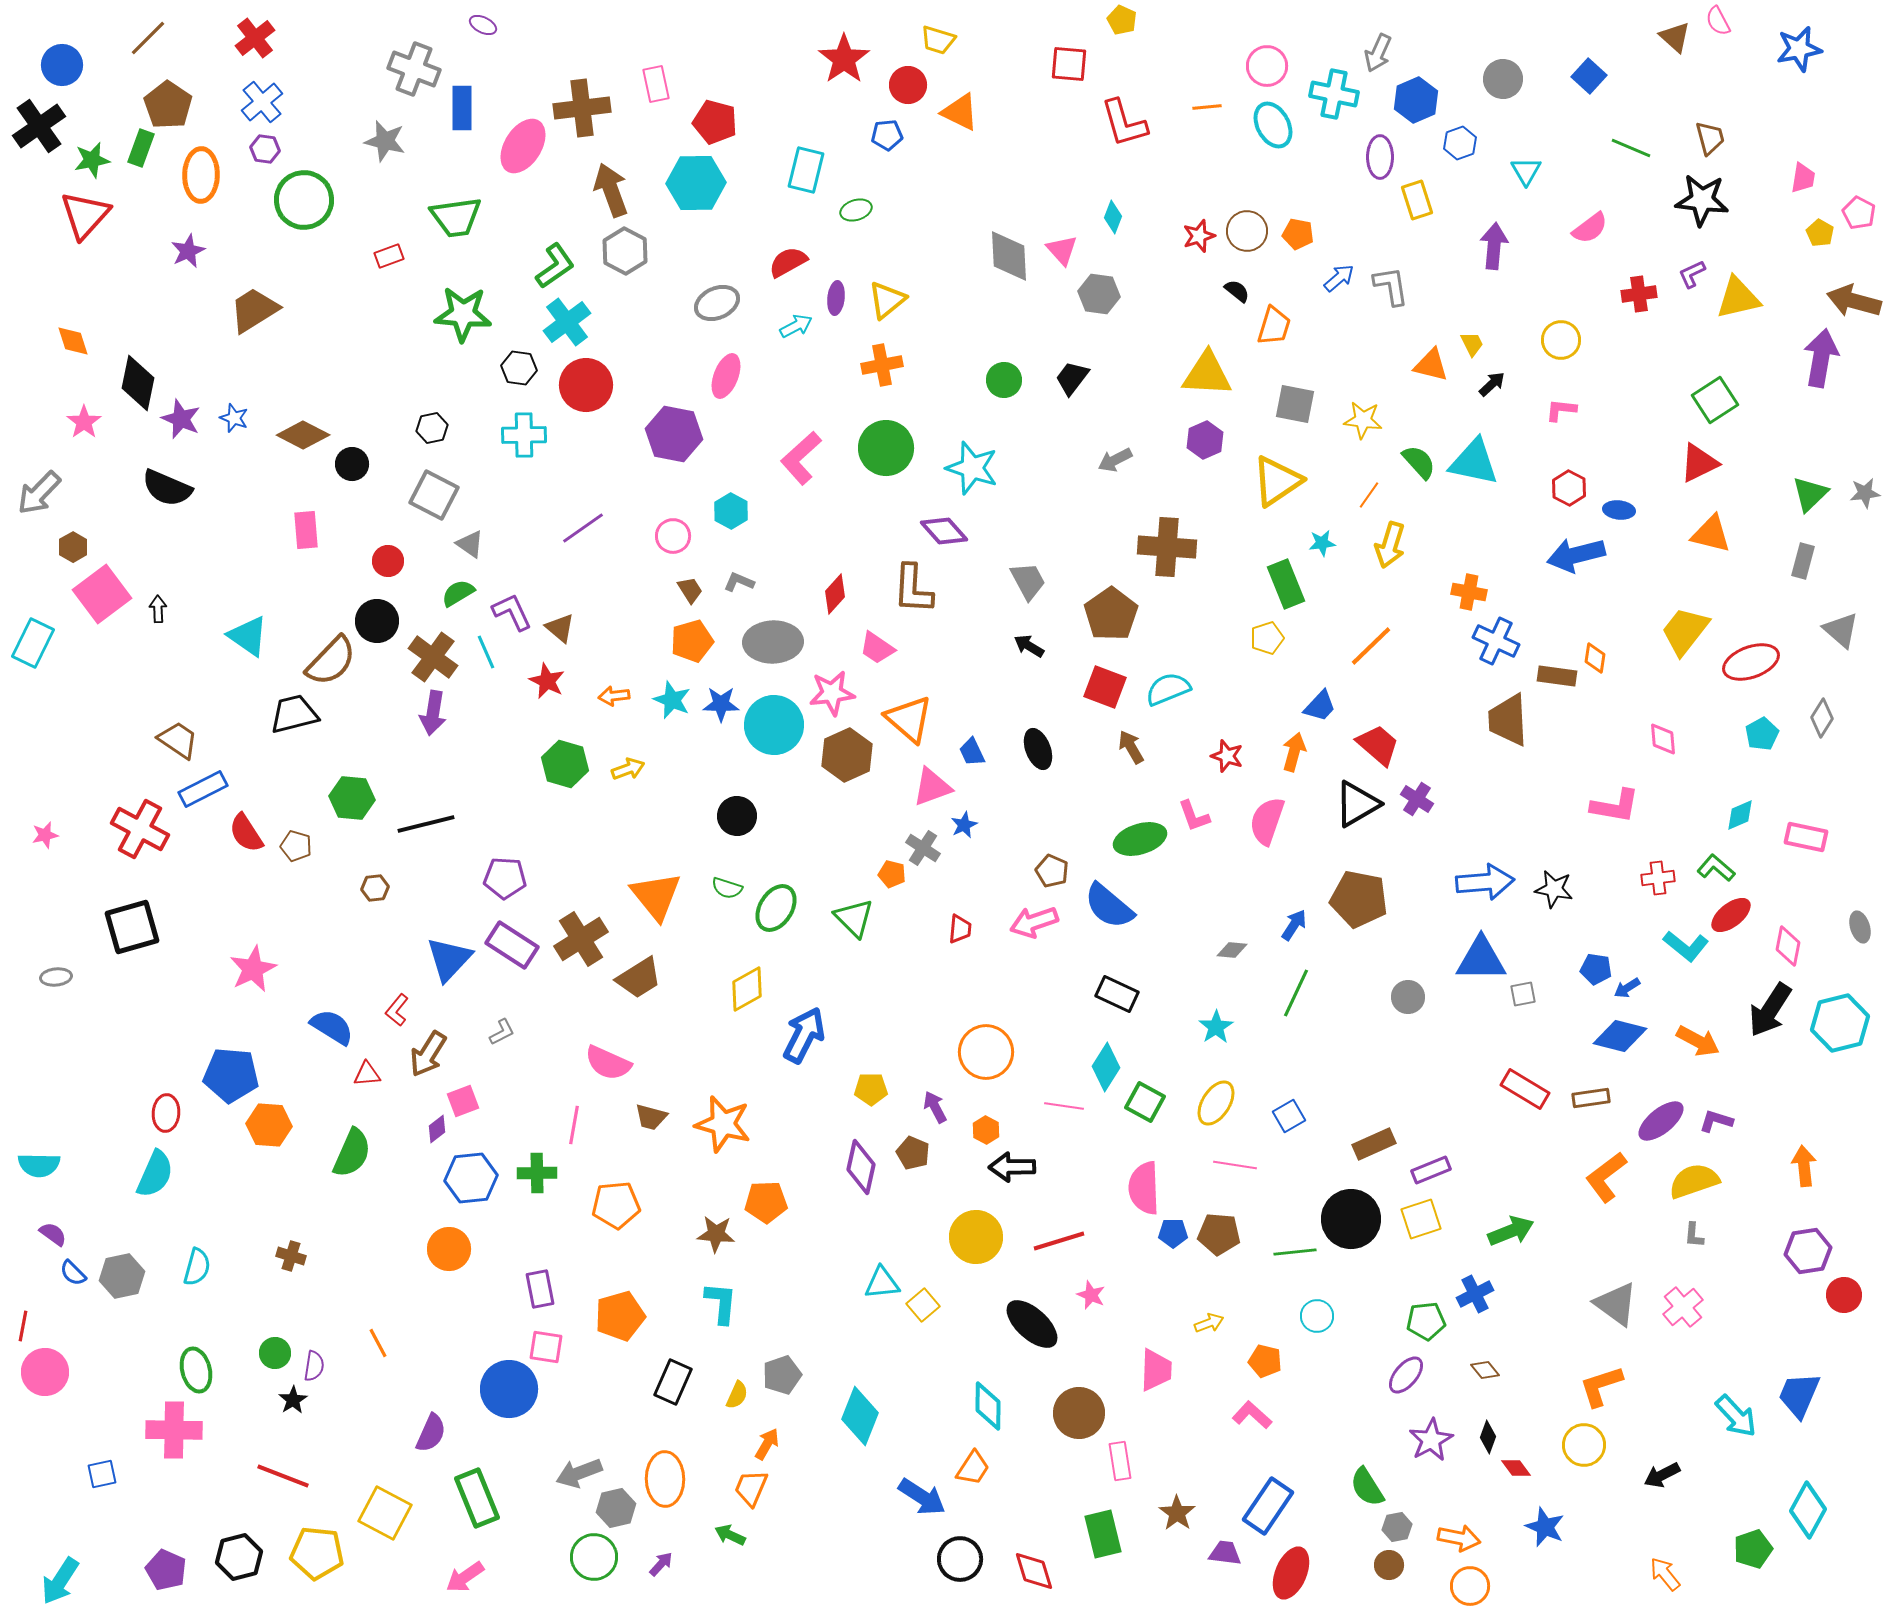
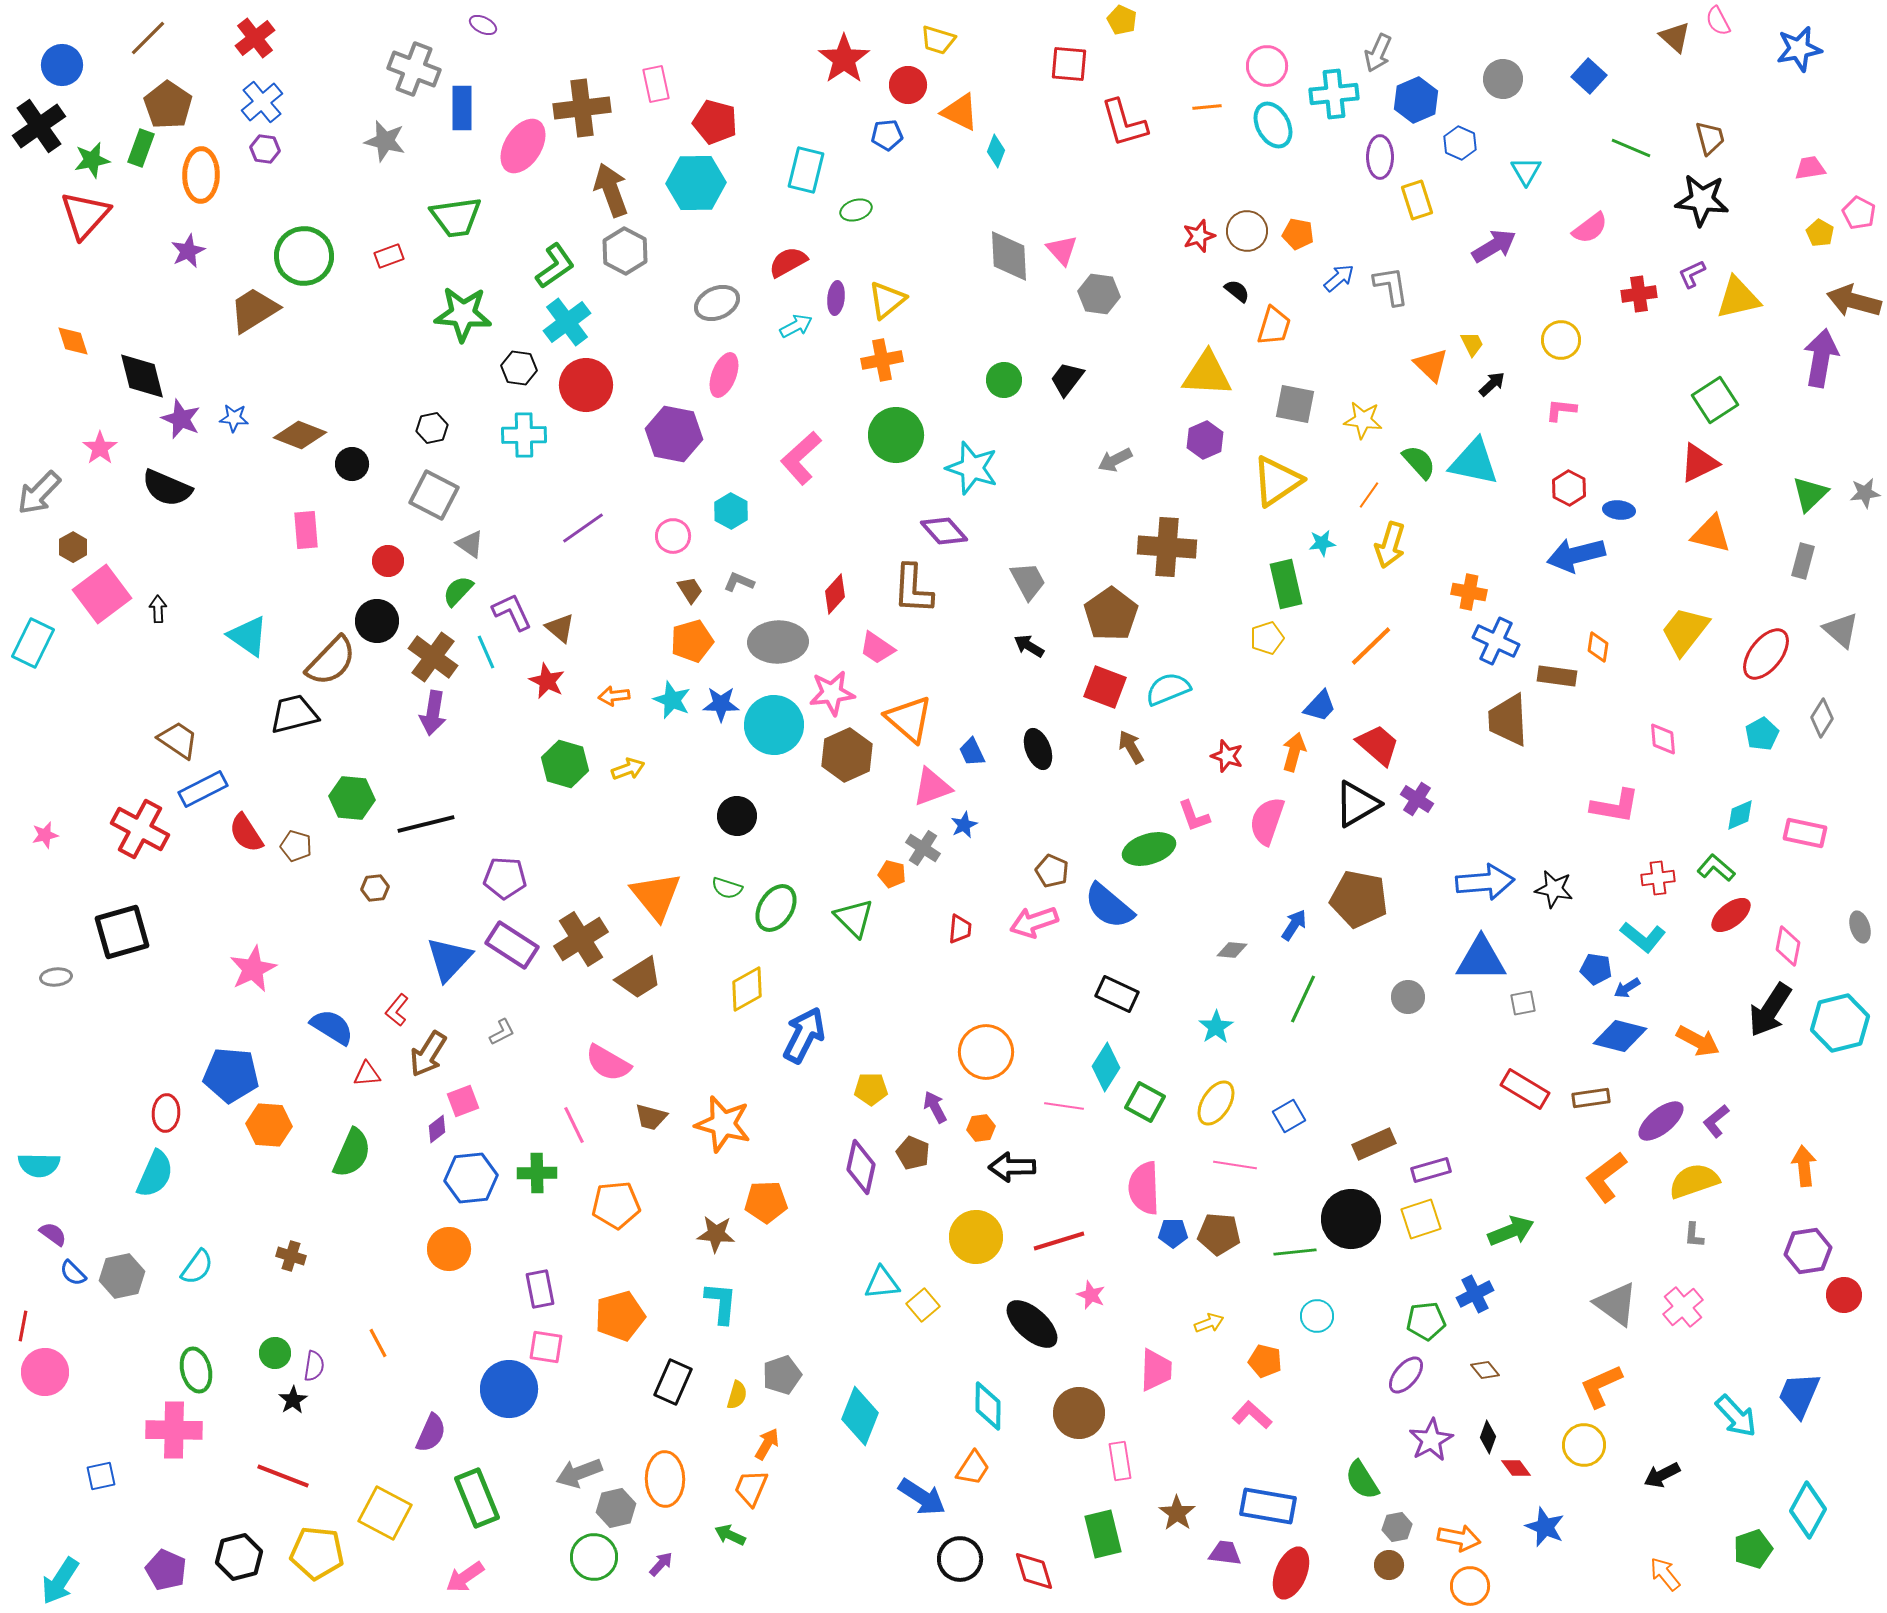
cyan cross at (1334, 94): rotated 18 degrees counterclockwise
blue hexagon at (1460, 143): rotated 16 degrees counterclockwise
pink trapezoid at (1803, 178): moved 7 px right, 10 px up; rotated 108 degrees counterclockwise
green circle at (304, 200): moved 56 px down
cyan diamond at (1113, 217): moved 117 px left, 66 px up
purple arrow at (1494, 246): rotated 54 degrees clockwise
orange cross at (882, 365): moved 5 px up
orange triangle at (1431, 365): rotated 30 degrees clockwise
pink ellipse at (726, 376): moved 2 px left, 1 px up
black trapezoid at (1072, 378): moved 5 px left, 1 px down
black diamond at (138, 383): moved 4 px right, 7 px up; rotated 26 degrees counterclockwise
blue star at (234, 418): rotated 16 degrees counterclockwise
pink star at (84, 422): moved 16 px right, 26 px down
brown diamond at (303, 435): moved 3 px left; rotated 6 degrees counterclockwise
green circle at (886, 448): moved 10 px right, 13 px up
green rectangle at (1286, 584): rotated 9 degrees clockwise
green semicircle at (458, 593): moved 2 px up; rotated 16 degrees counterclockwise
gray ellipse at (773, 642): moved 5 px right
orange diamond at (1595, 658): moved 3 px right, 11 px up
red ellipse at (1751, 662): moved 15 px right, 8 px up; rotated 32 degrees counterclockwise
pink rectangle at (1806, 837): moved 1 px left, 4 px up
green ellipse at (1140, 839): moved 9 px right, 10 px down
black square at (132, 927): moved 10 px left, 5 px down
cyan L-shape at (1686, 946): moved 43 px left, 9 px up
green line at (1296, 993): moved 7 px right, 6 px down
gray square at (1523, 994): moved 9 px down
pink semicircle at (608, 1063): rotated 6 degrees clockwise
purple L-shape at (1716, 1121): rotated 56 degrees counterclockwise
pink line at (574, 1125): rotated 36 degrees counterclockwise
orange hexagon at (986, 1130): moved 5 px left, 2 px up; rotated 24 degrees clockwise
purple rectangle at (1431, 1170): rotated 6 degrees clockwise
cyan semicircle at (197, 1267): rotated 21 degrees clockwise
orange L-shape at (1601, 1386): rotated 6 degrees counterclockwise
yellow semicircle at (737, 1395): rotated 8 degrees counterclockwise
blue square at (102, 1474): moved 1 px left, 2 px down
green semicircle at (1367, 1487): moved 5 px left, 7 px up
blue rectangle at (1268, 1506): rotated 66 degrees clockwise
